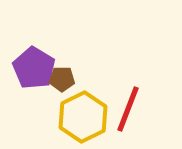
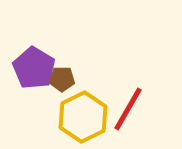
red line: rotated 9 degrees clockwise
